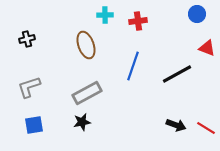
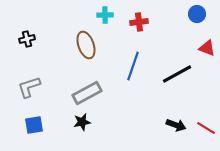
red cross: moved 1 px right, 1 px down
